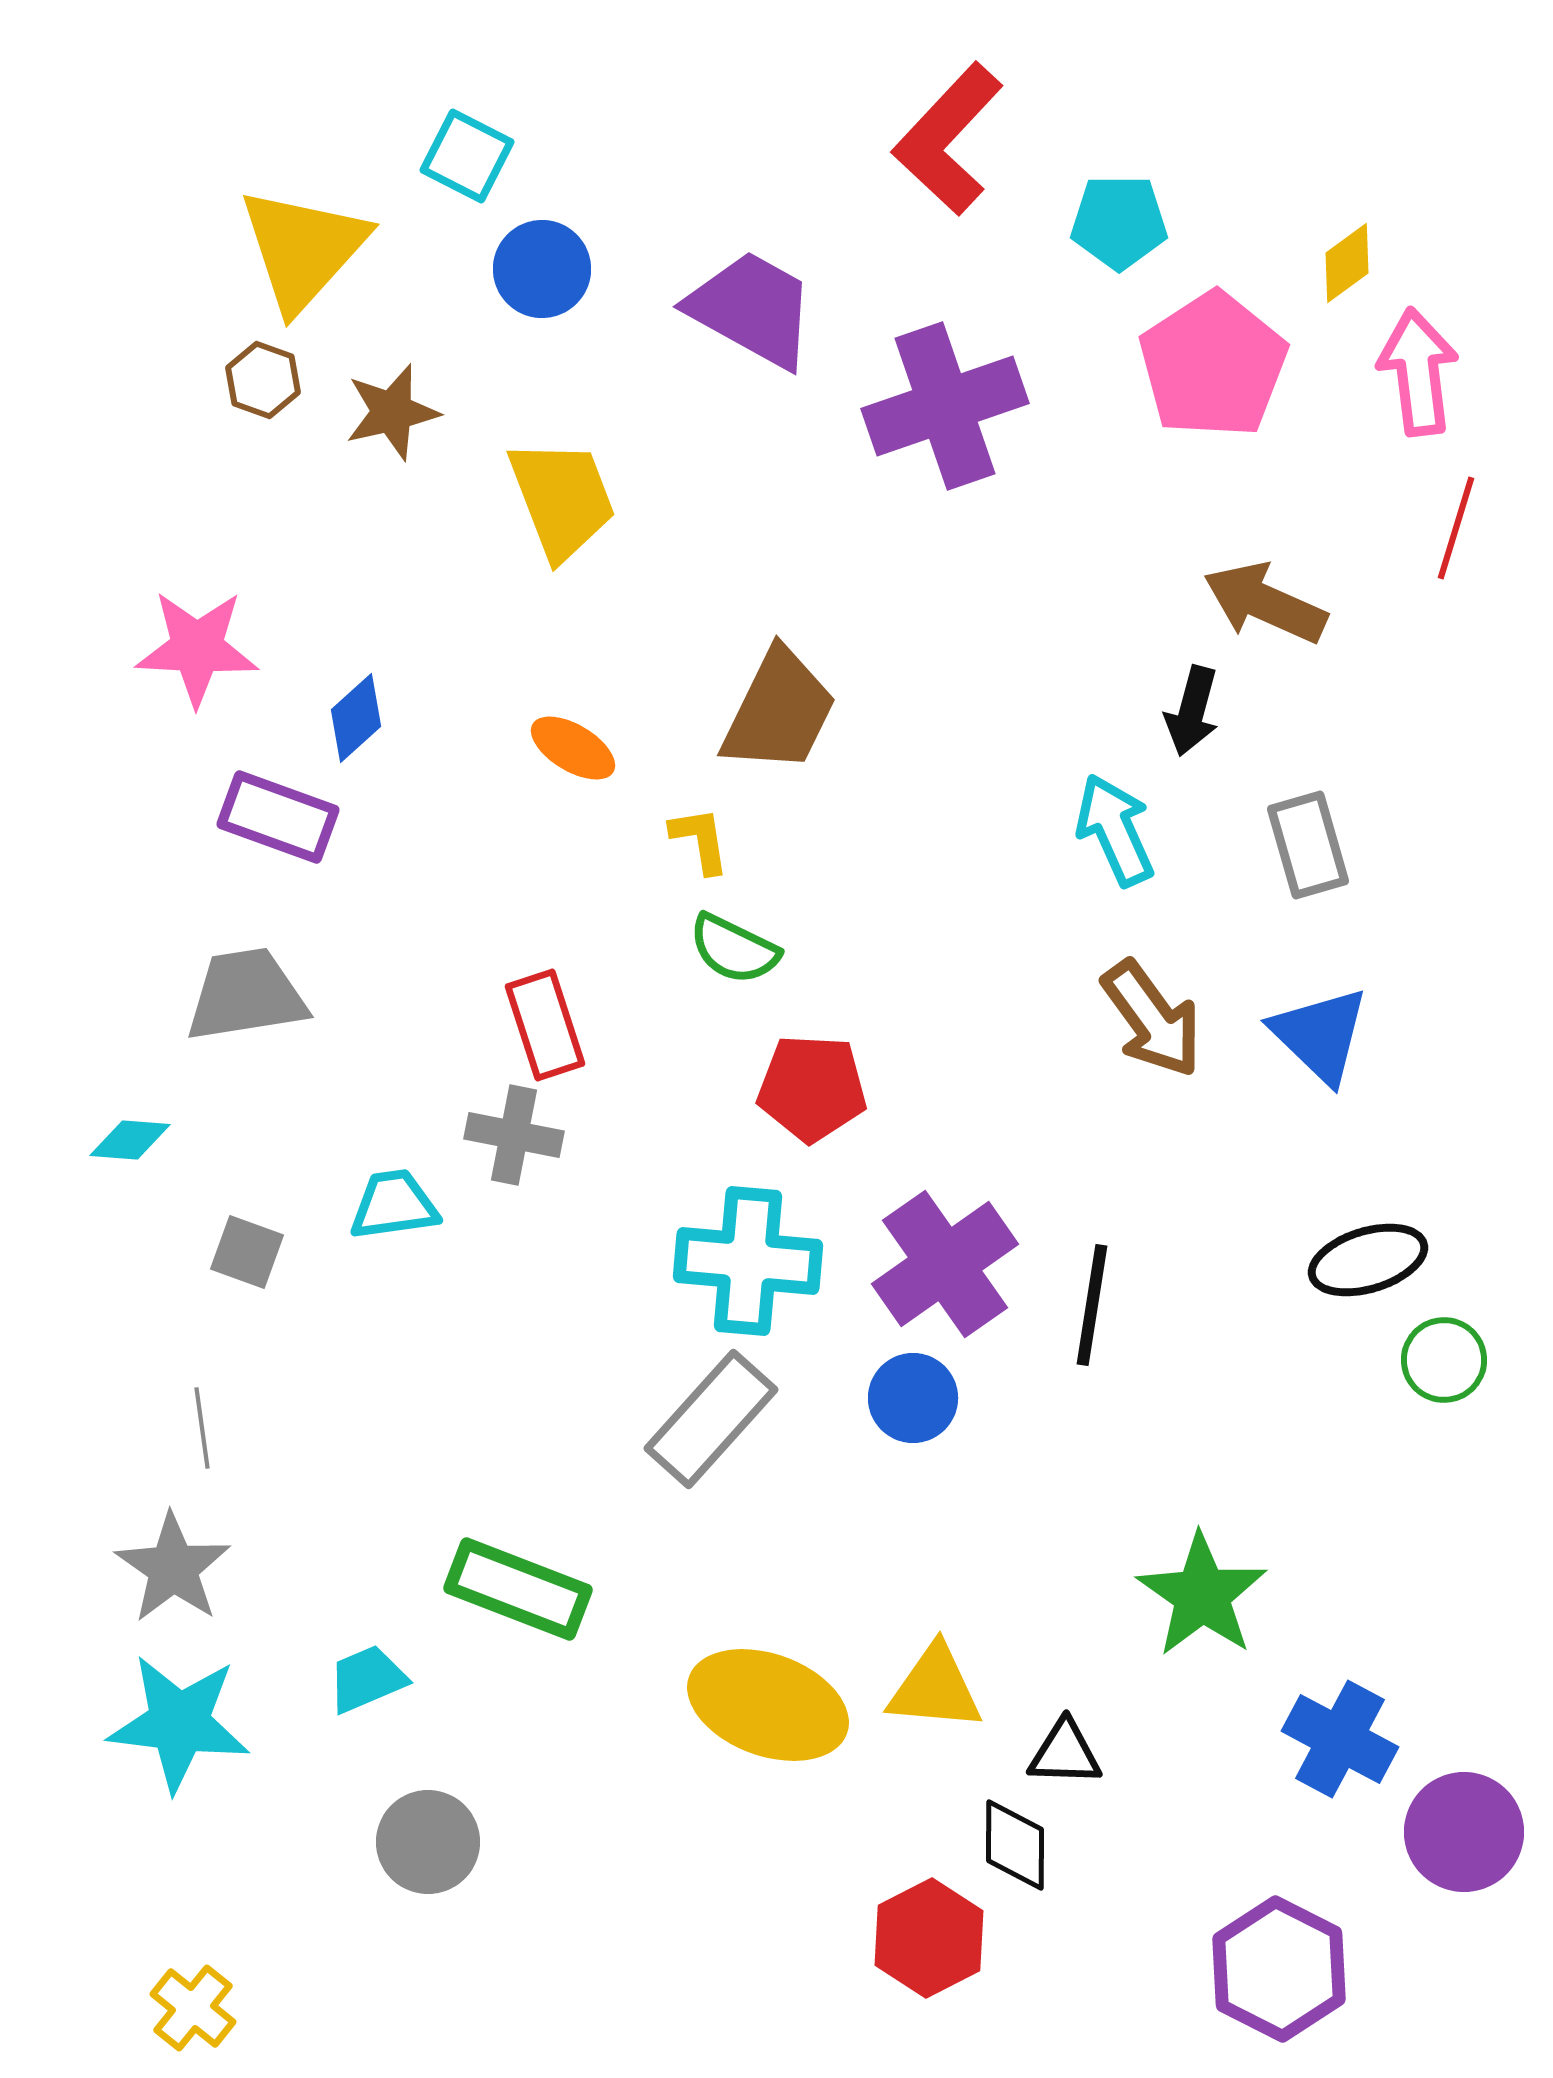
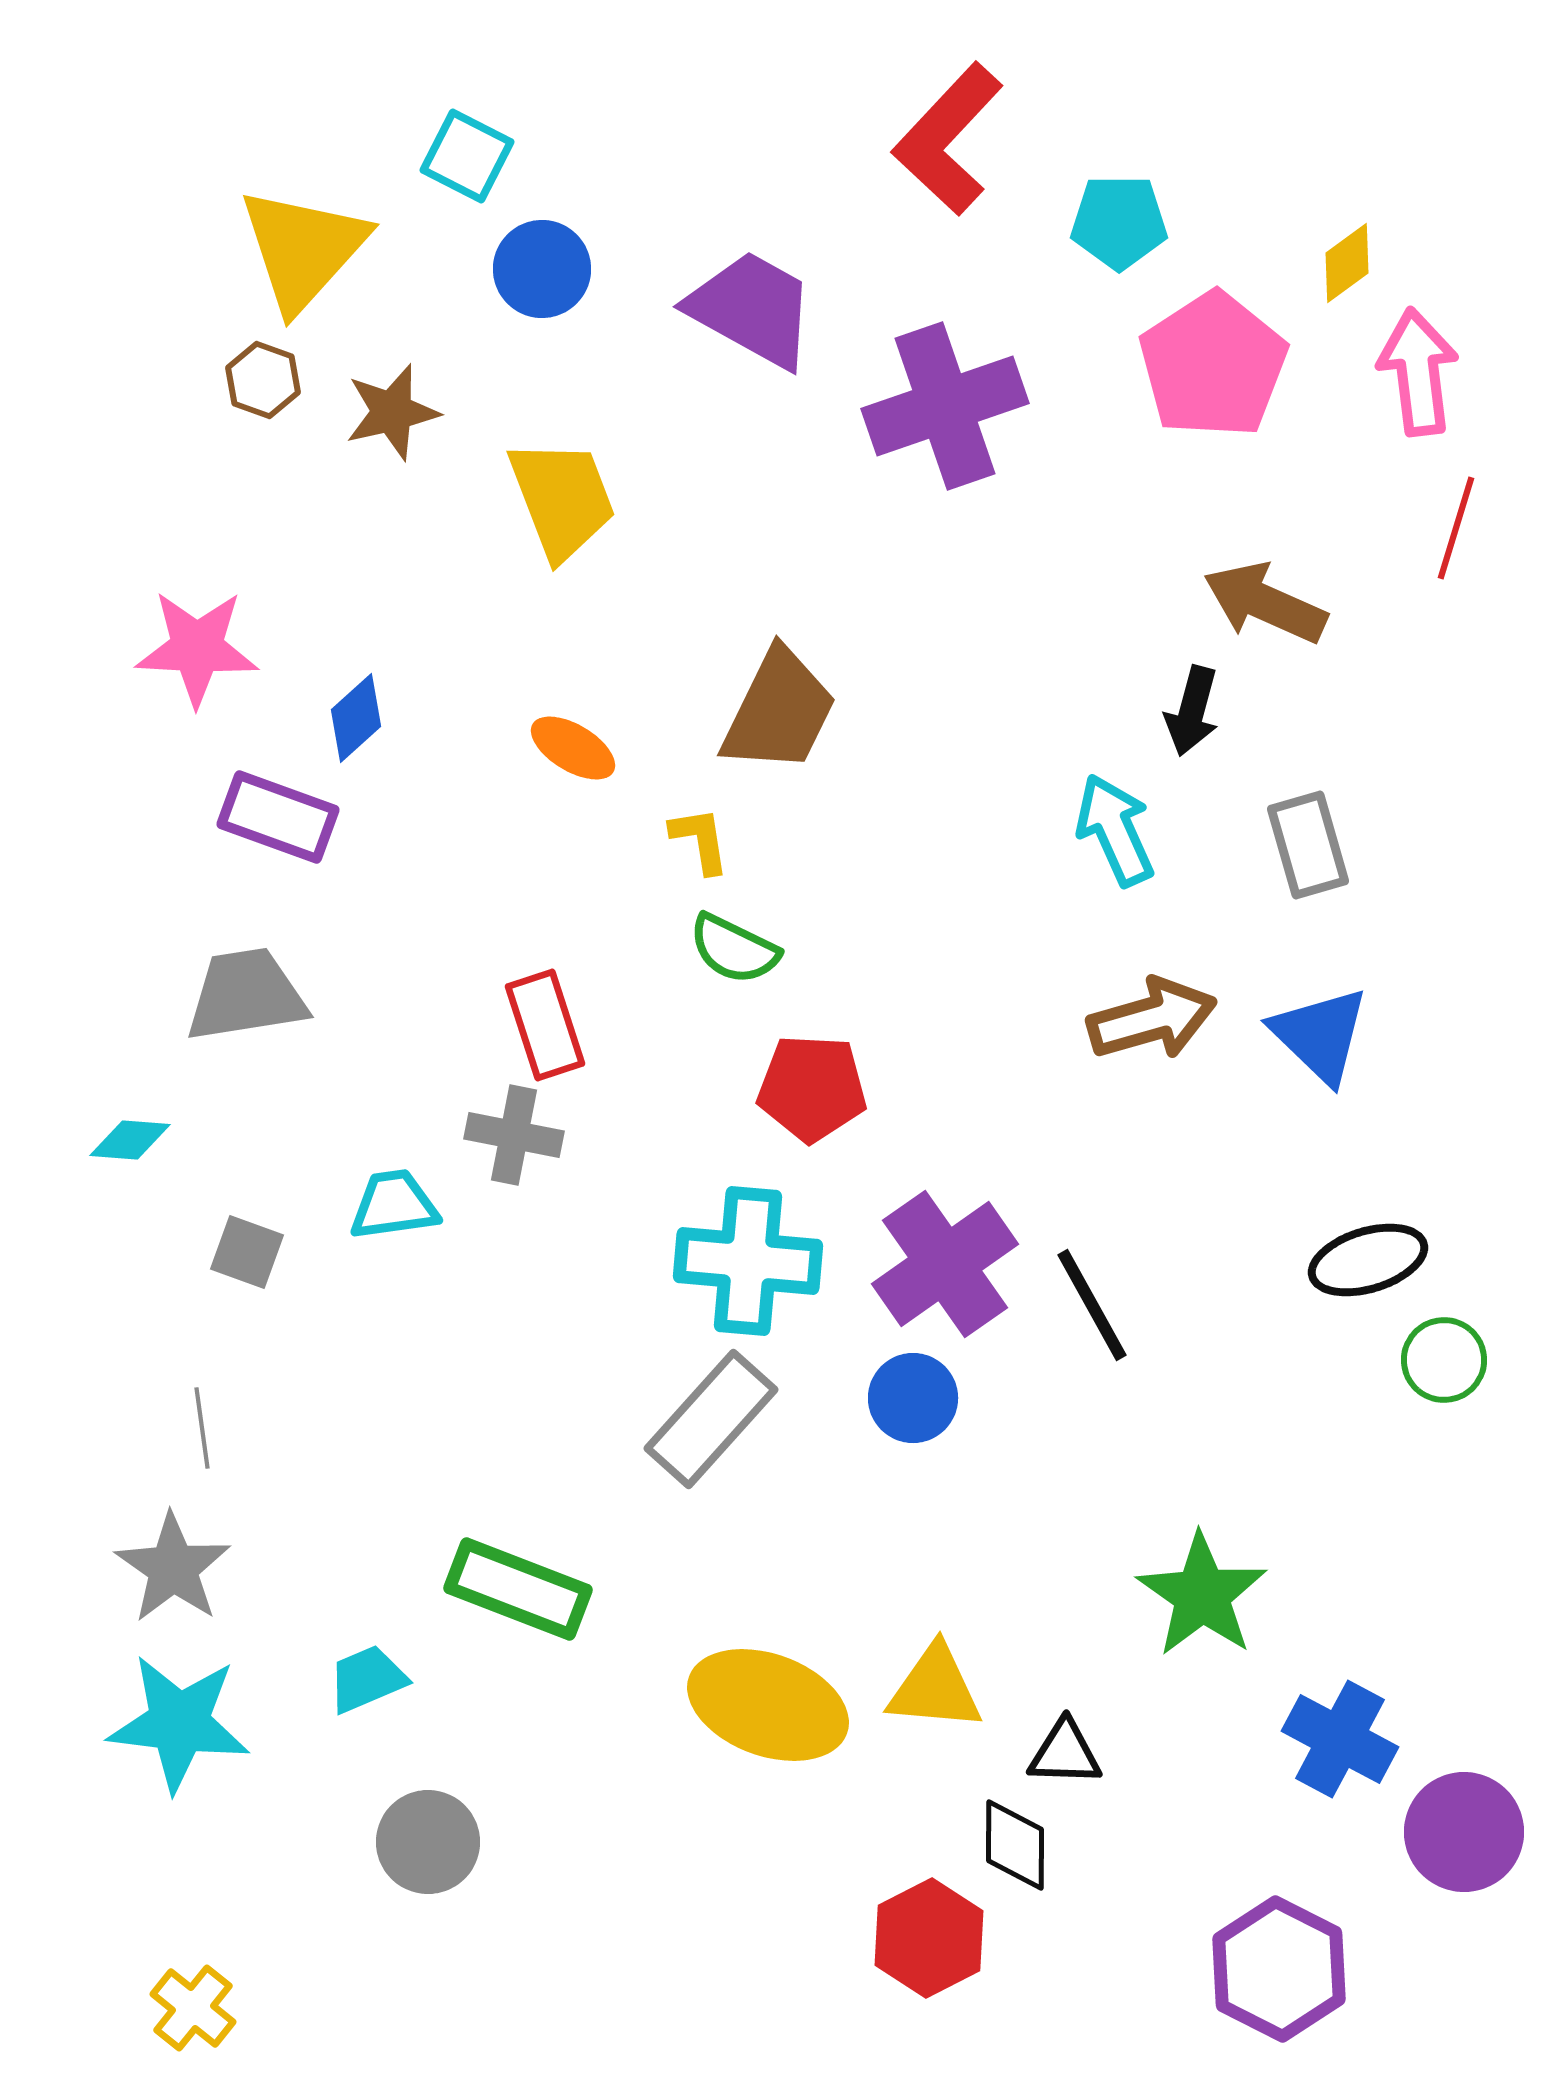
brown arrow at (1152, 1019): rotated 70 degrees counterclockwise
black line at (1092, 1305): rotated 38 degrees counterclockwise
